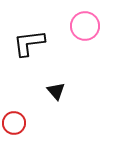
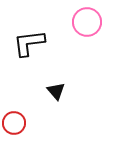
pink circle: moved 2 px right, 4 px up
